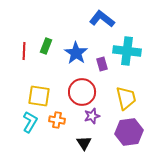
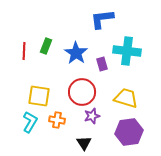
blue L-shape: rotated 45 degrees counterclockwise
yellow trapezoid: rotated 60 degrees counterclockwise
